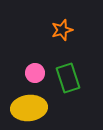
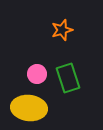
pink circle: moved 2 px right, 1 px down
yellow ellipse: rotated 12 degrees clockwise
